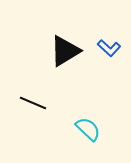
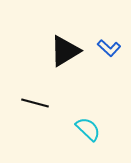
black line: moved 2 px right; rotated 8 degrees counterclockwise
